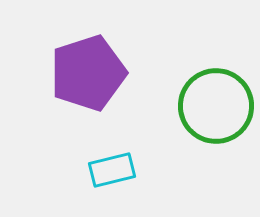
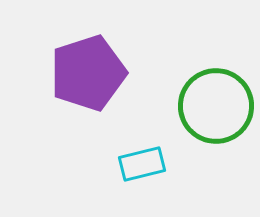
cyan rectangle: moved 30 px right, 6 px up
